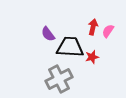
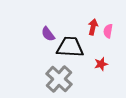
pink semicircle: rotated 24 degrees counterclockwise
red star: moved 9 px right, 7 px down
gray cross: rotated 20 degrees counterclockwise
